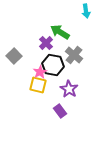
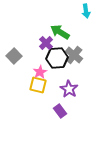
black hexagon: moved 4 px right, 7 px up; rotated 15 degrees counterclockwise
